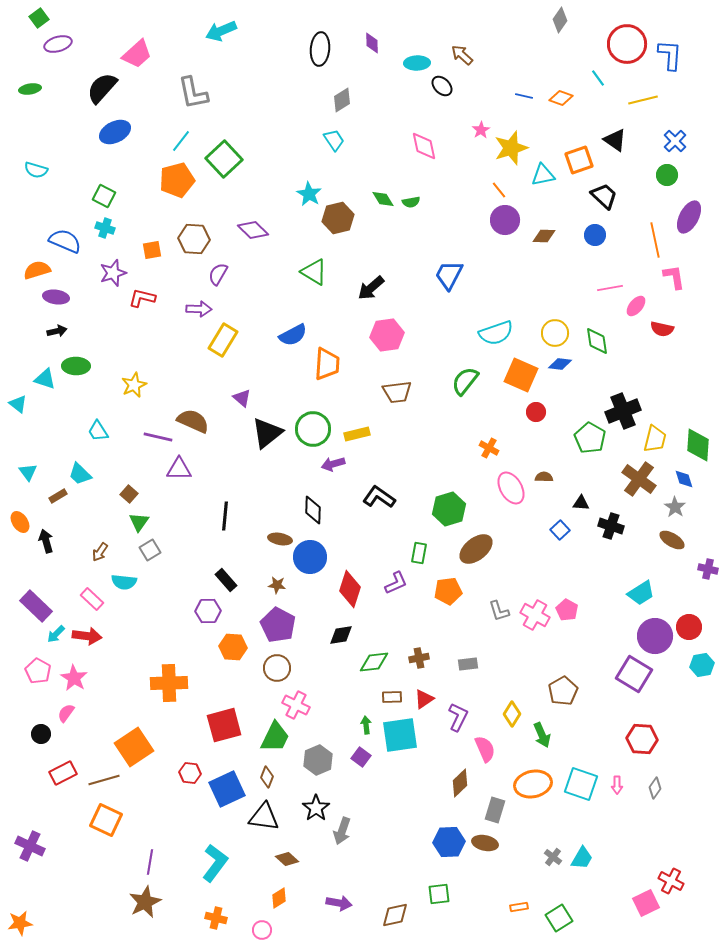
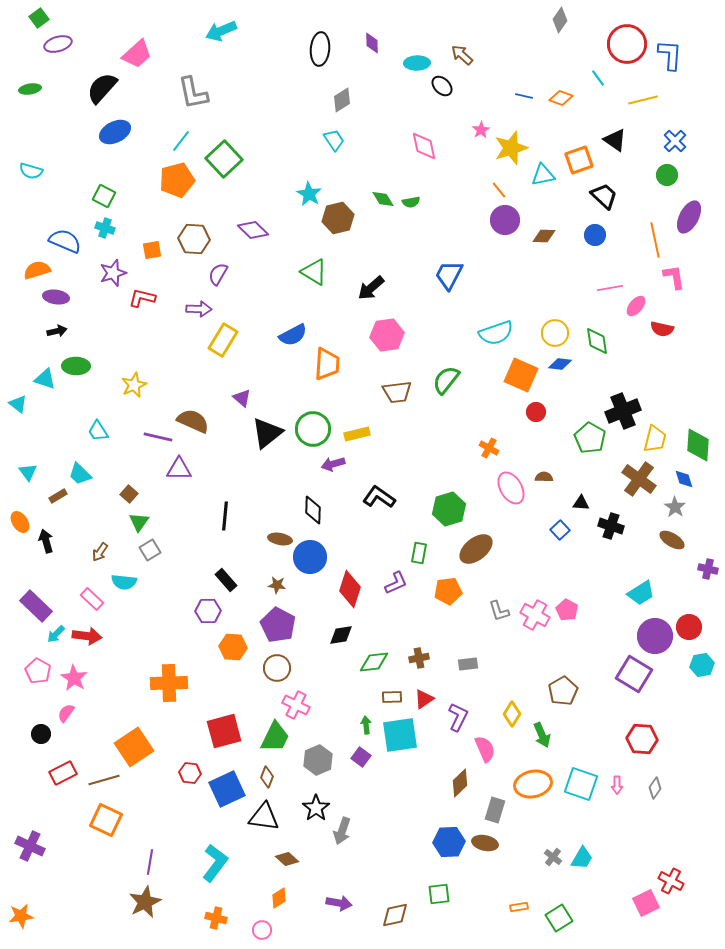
cyan semicircle at (36, 170): moved 5 px left, 1 px down
green semicircle at (465, 381): moved 19 px left, 1 px up
red square at (224, 725): moved 6 px down
orange star at (20, 923): moved 1 px right, 7 px up
